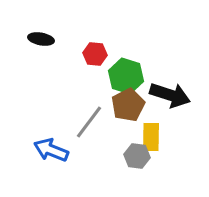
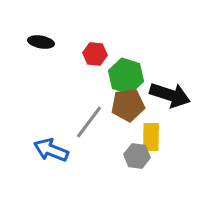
black ellipse: moved 3 px down
brown pentagon: rotated 20 degrees clockwise
